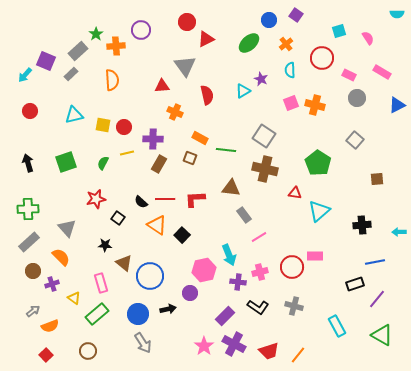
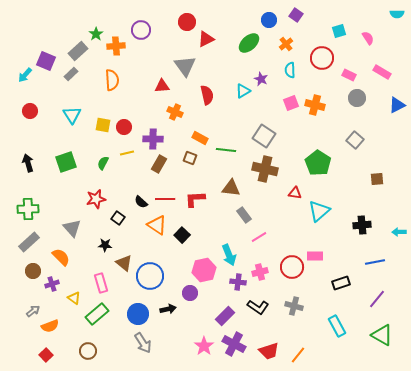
cyan triangle at (74, 115): moved 2 px left; rotated 48 degrees counterclockwise
gray triangle at (67, 228): moved 5 px right
black rectangle at (355, 284): moved 14 px left, 1 px up
